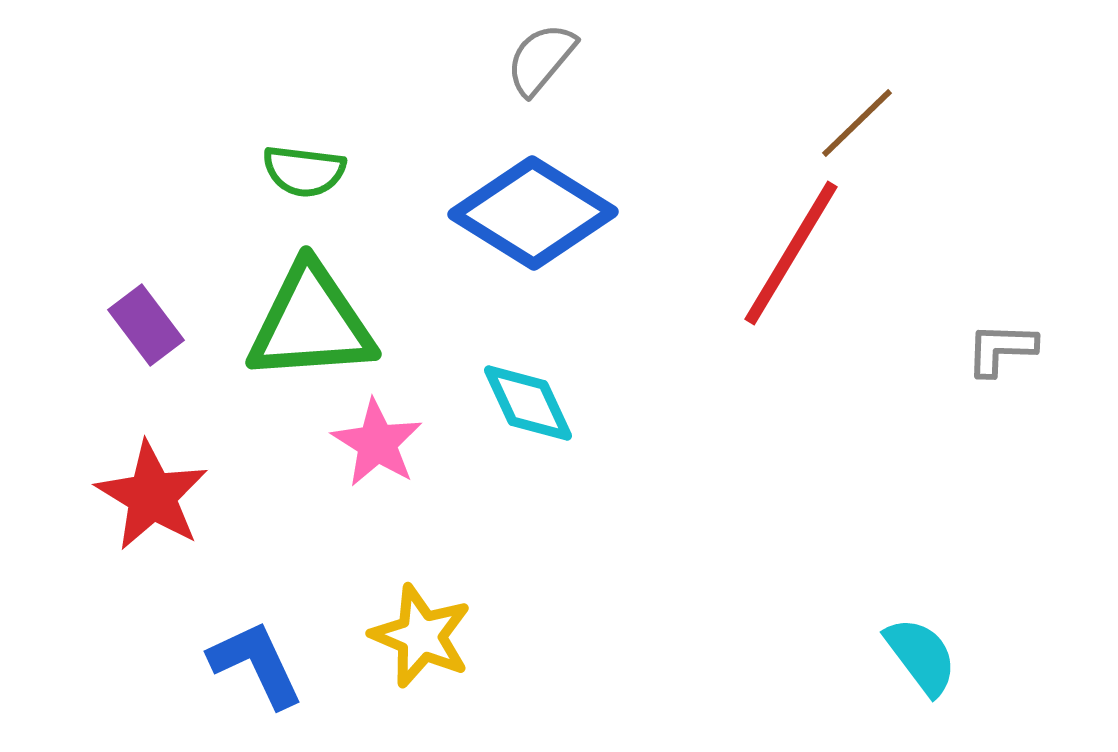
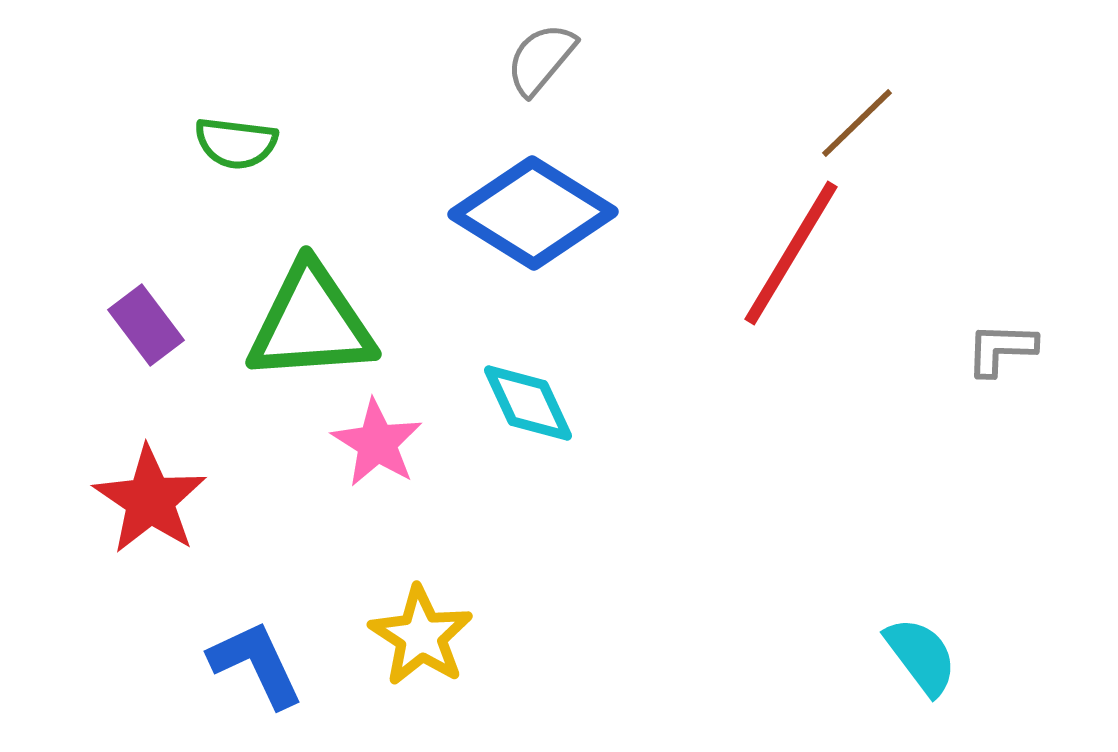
green semicircle: moved 68 px left, 28 px up
red star: moved 2 px left, 4 px down; rotated 3 degrees clockwise
yellow star: rotated 10 degrees clockwise
